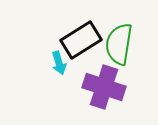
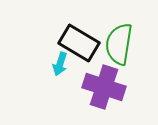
black rectangle: moved 2 px left, 3 px down; rotated 63 degrees clockwise
cyan arrow: moved 1 px right, 1 px down; rotated 35 degrees clockwise
